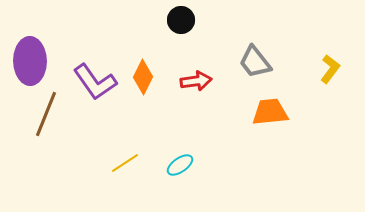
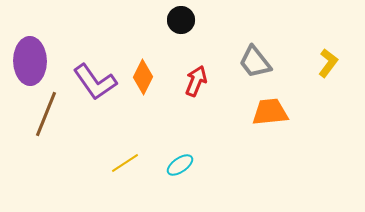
yellow L-shape: moved 2 px left, 6 px up
red arrow: rotated 60 degrees counterclockwise
